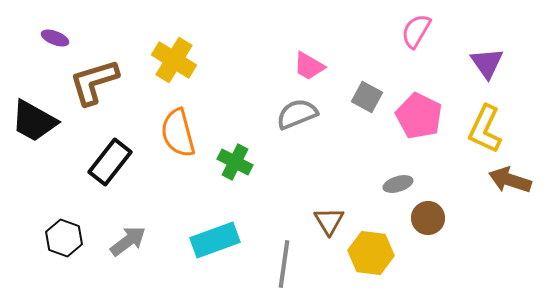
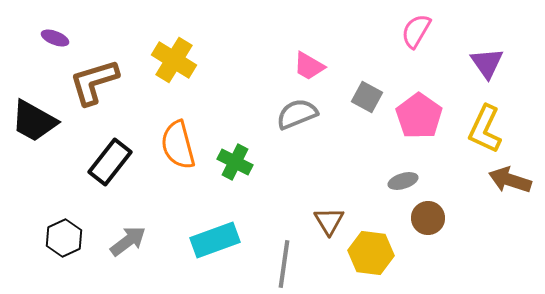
pink pentagon: rotated 9 degrees clockwise
orange semicircle: moved 12 px down
gray ellipse: moved 5 px right, 3 px up
black hexagon: rotated 15 degrees clockwise
